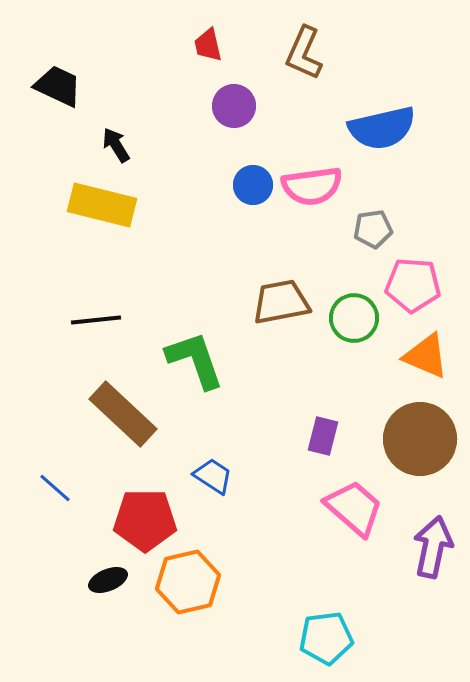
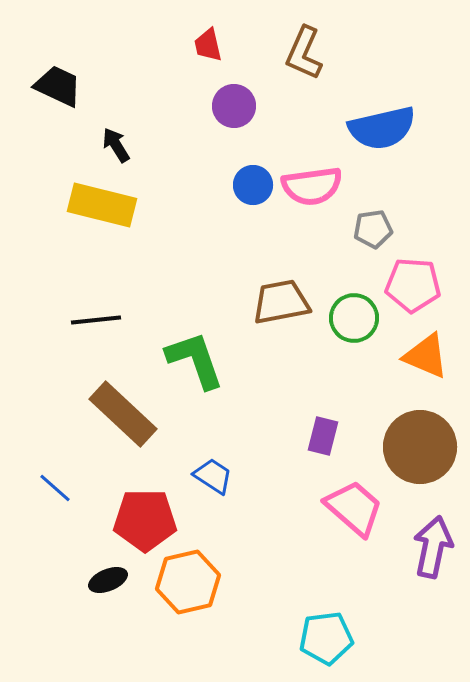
brown circle: moved 8 px down
